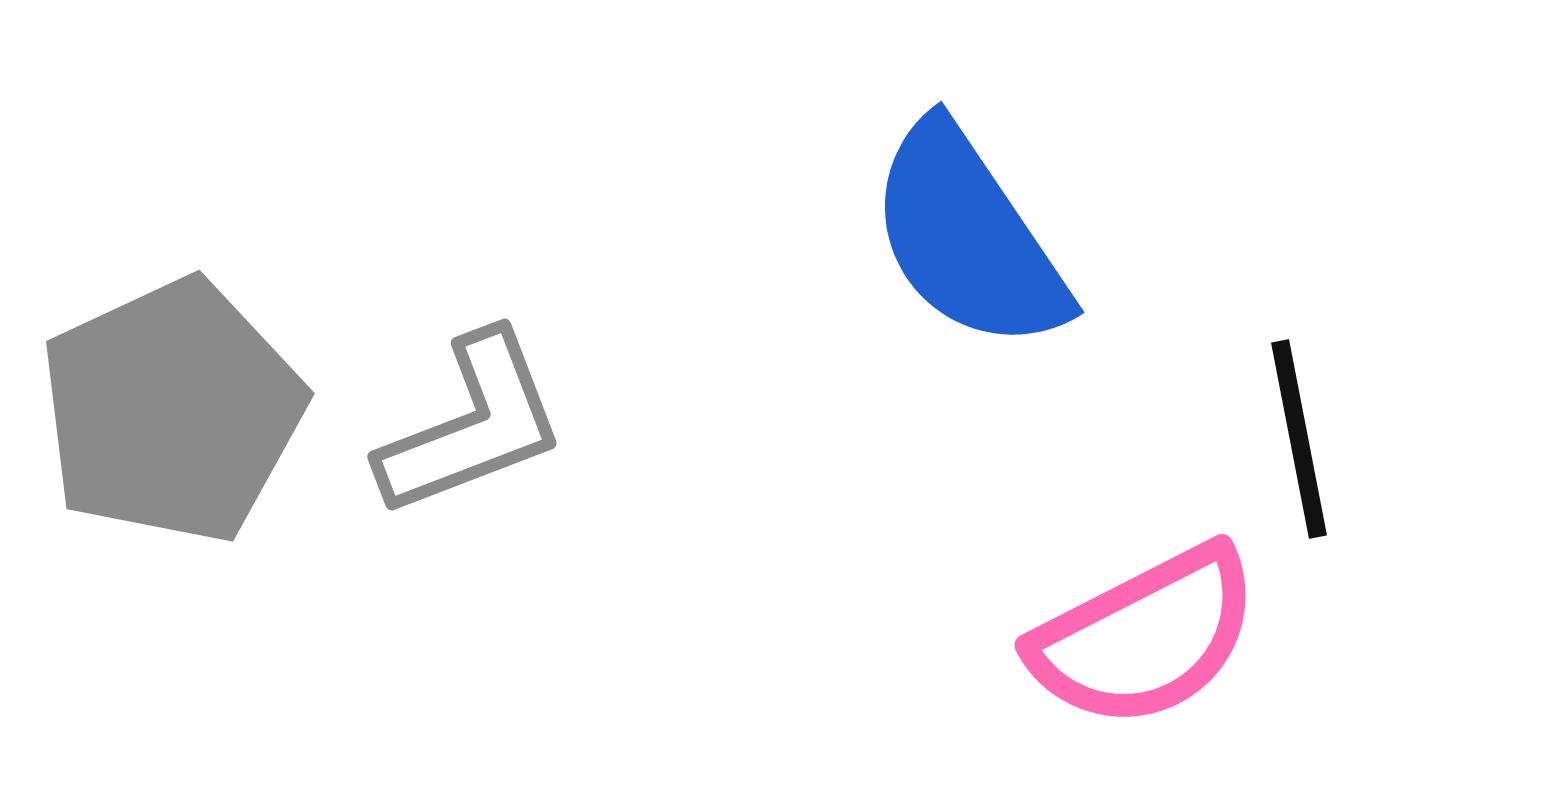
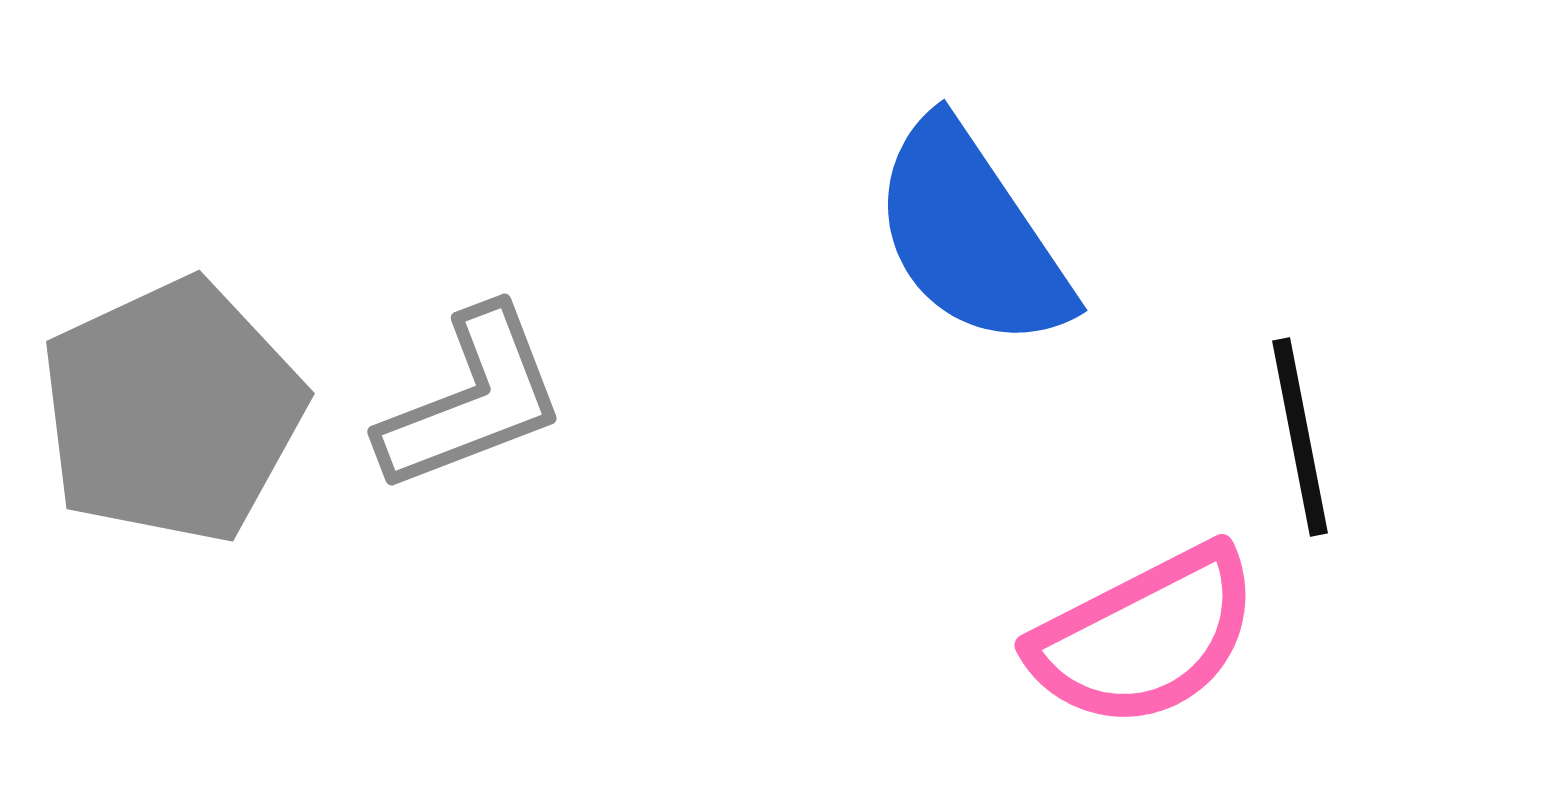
blue semicircle: moved 3 px right, 2 px up
gray L-shape: moved 25 px up
black line: moved 1 px right, 2 px up
